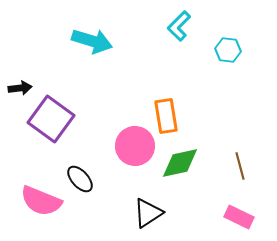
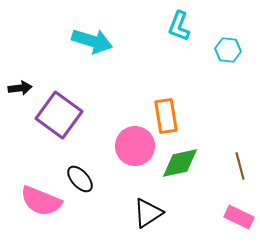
cyan L-shape: rotated 24 degrees counterclockwise
purple square: moved 8 px right, 4 px up
